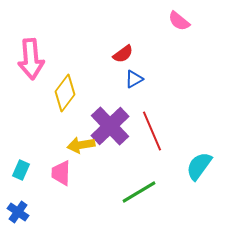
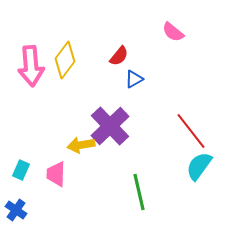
pink semicircle: moved 6 px left, 11 px down
red semicircle: moved 4 px left, 2 px down; rotated 15 degrees counterclockwise
pink arrow: moved 7 px down
yellow diamond: moved 33 px up
red line: moved 39 px right; rotated 15 degrees counterclockwise
pink trapezoid: moved 5 px left, 1 px down
green line: rotated 72 degrees counterclockwise
blue cross: moved 2 px left, 2 px up
